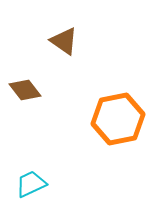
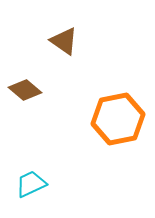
brown diamond: rotated 12 degrees counterclockwise
